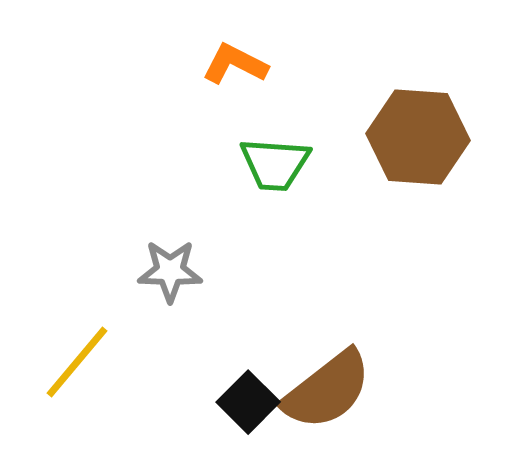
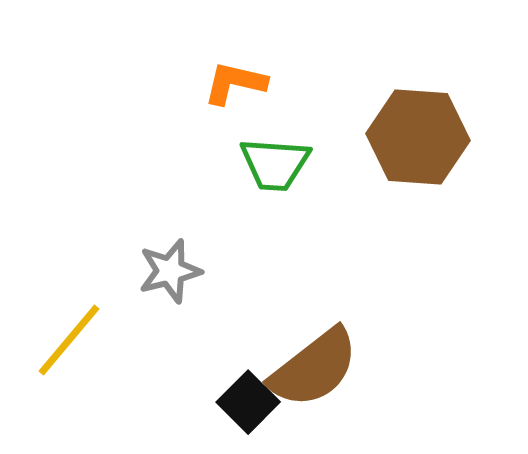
orange L-shape: moved 19 px down; rotated 14 degrees counterclockwise
gray star: rotated 16 degrees counterclockwise
yellow line: moved 8 px left, 22 px up
brown semicircle: moved 13 px left, 22 px up
